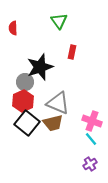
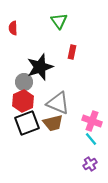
gray circle: moved 1 px left
black square: rotated 30 degrees clockwise
